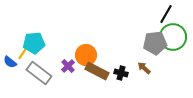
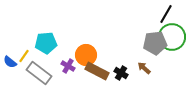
green circle: moved 1 px left
cyan pentagon: moved 12 px right
yellow line: moved 1 px right, 3 px down
purple cross: rotated 16 degrees counterclockwise
black cross: rotated 16 degrees clockwise
